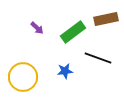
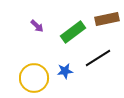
brown rectangle: moved 1 px right
purple arrow: moved 2 px up
black line: rotated 52 degrees counterclockwise
yellow circle: moved 11 px right, 1 px down
